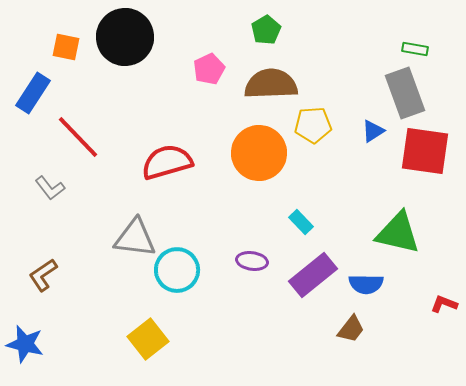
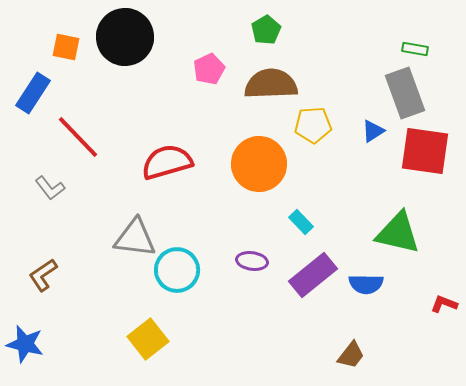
orange circle: moved 11 px down
brown trapezoid: moved 26 px down
